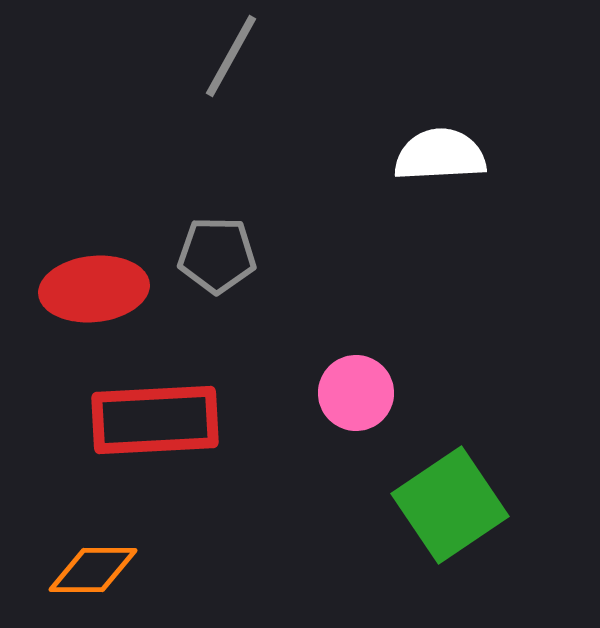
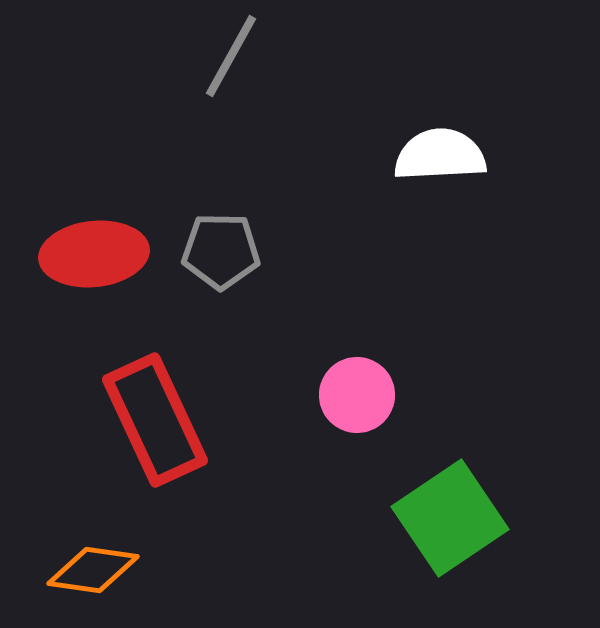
gray pentagon: moved 4 px right, 4 px up
red ellipse: moved 35 px up
pink circle: moved 1 px right, 2 px down
red rectangle: rotated 68 degrees clockwise
green square: moved 13 px down
orange diamond: rotated 8 degrees clockwise
